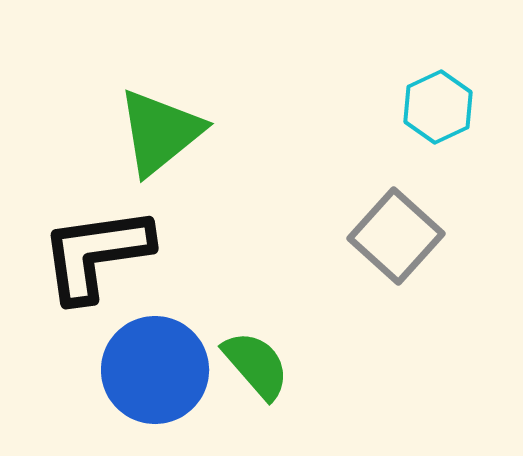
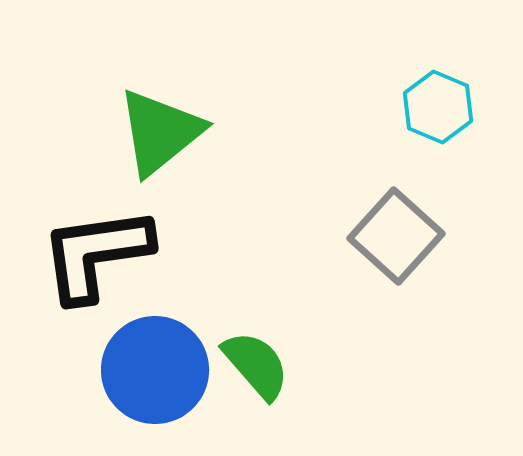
cyan hexagon: rotated 12 degrees counterclockwise
